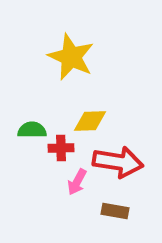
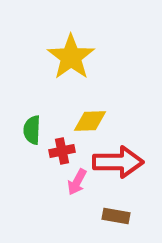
yellow star: rotated 12 degrees clockwise
green semicircle: rotated 88 degrees counterclockwise
red cross: moved 1 px right, 3 px down; rotated 10 degrees counterclockwise
red arrow: rotated 9 degrees counterclockwise
brown rectangle: moved 1 px right, 5 px down
